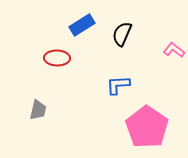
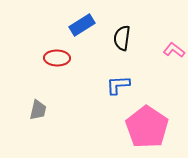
black semicircle: moved 4 px down; rotated 15 degrees counterclockwise
